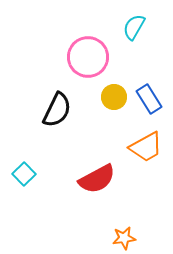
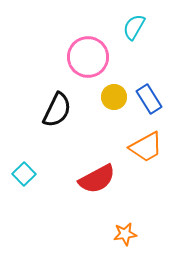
orange star: moved 1 px right, 4 px up
